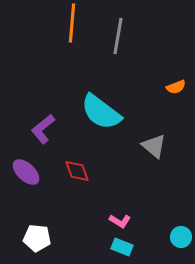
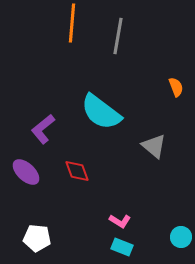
orange semicircle: rotated 90 degrees counterclockwise
